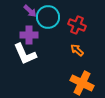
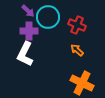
purple arrow: moved 2 px left
purple cross: moved 4 px up
white L-shape: rotated 50 degrees clockwise
